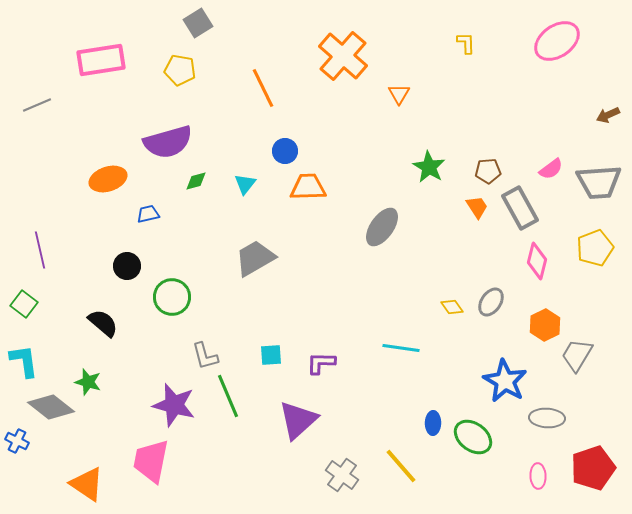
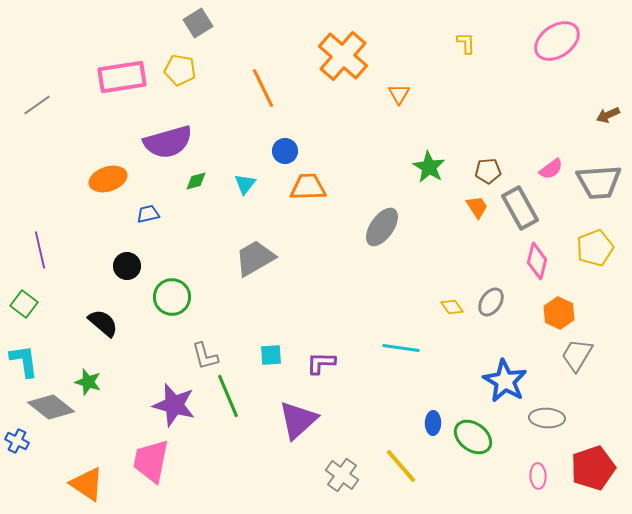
pink rectangle at (101, 60): moved 21 px right, 17 px down
gray line at (37, 105): rotated 12 degrees counterclockwise
orange hexagon at (545, 325): moved 14 px right, 12 px up; rotated 8 degrees counterclockwise
